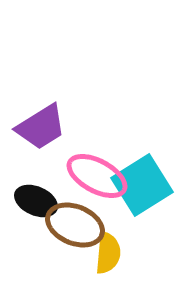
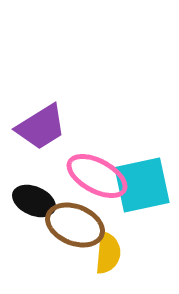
cyan square: rotated 20 degrees clockwise
black ellipse: moved 2 px left
